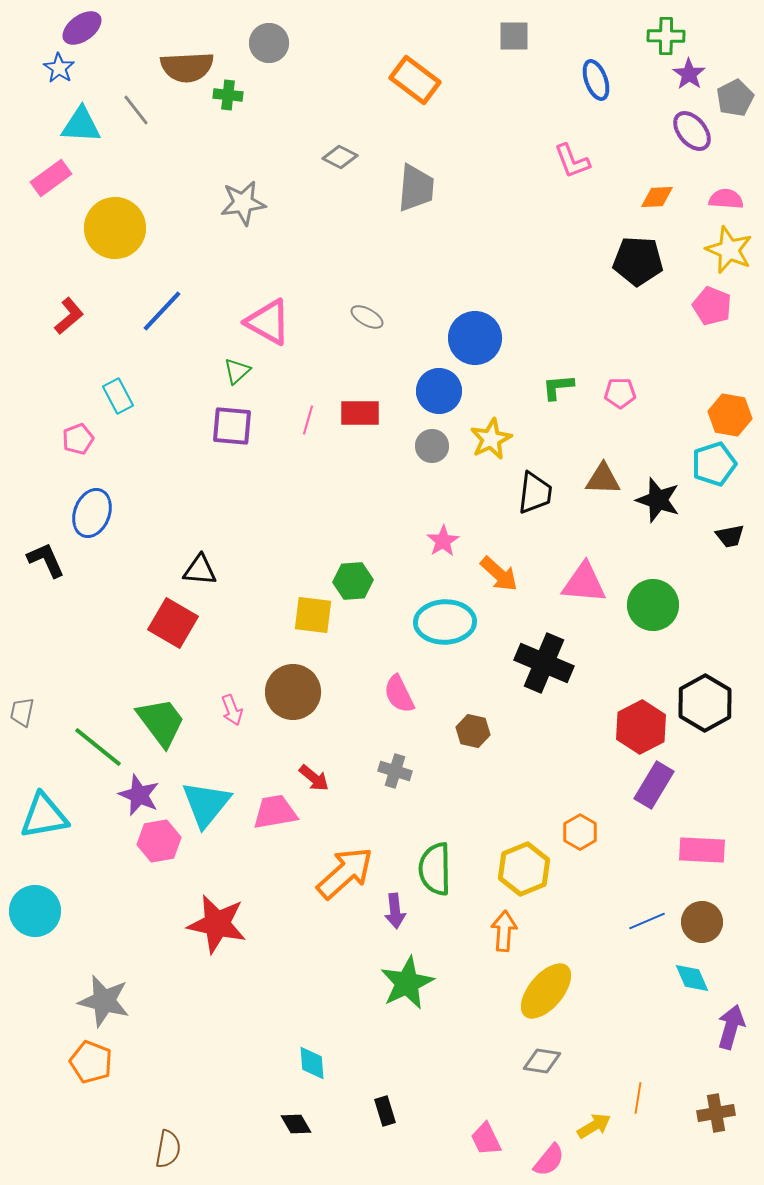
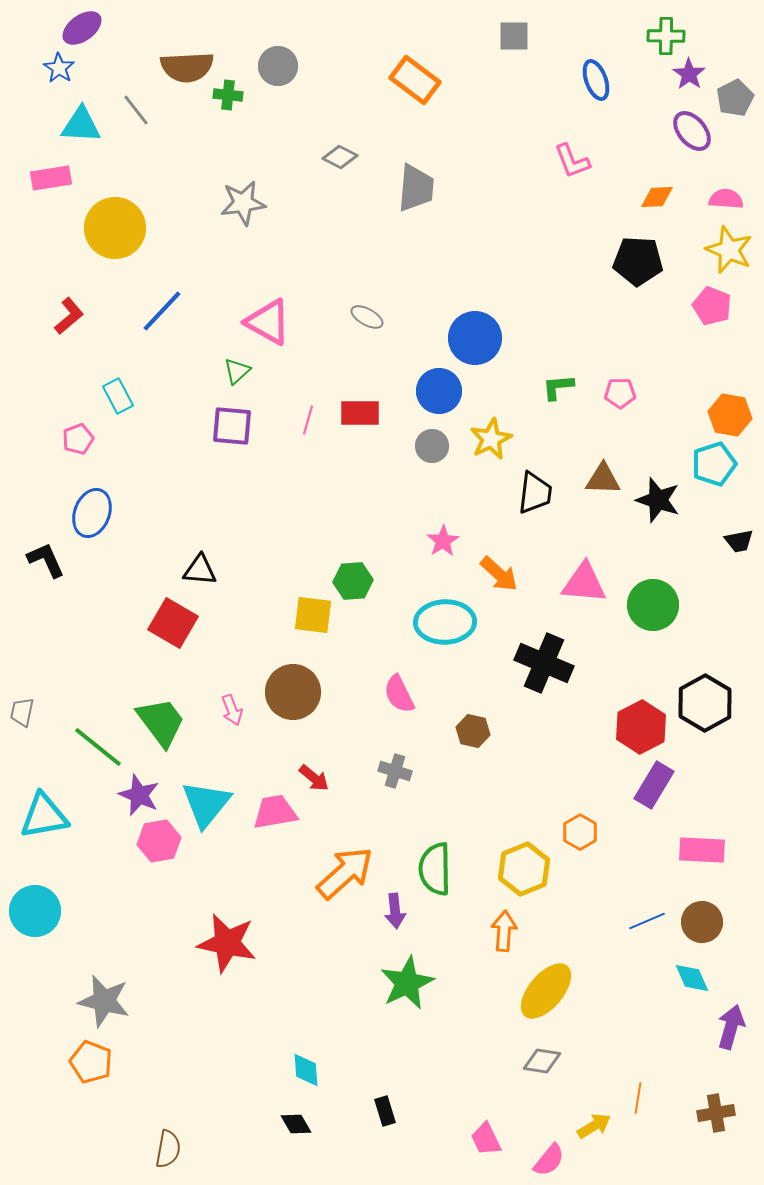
gray circle at (269, 43): moved 9 px right, 23 px down
pink rectangle at (51, 178): rotated 27 degrees clockwise
black trapezoid at (730, 536): moved 9 px right, 5 px down
red star at (217, 924): moved 10 px right, 19 px down
cyan diamond at (312, 1063): moved 6 px left, 7 px down
